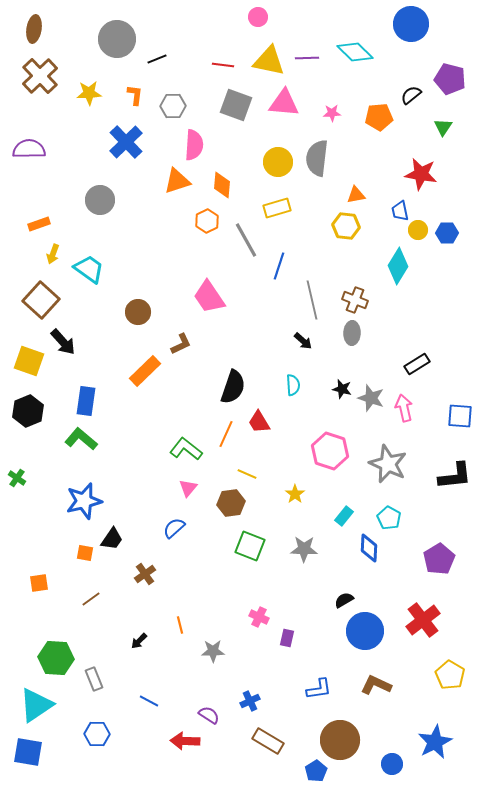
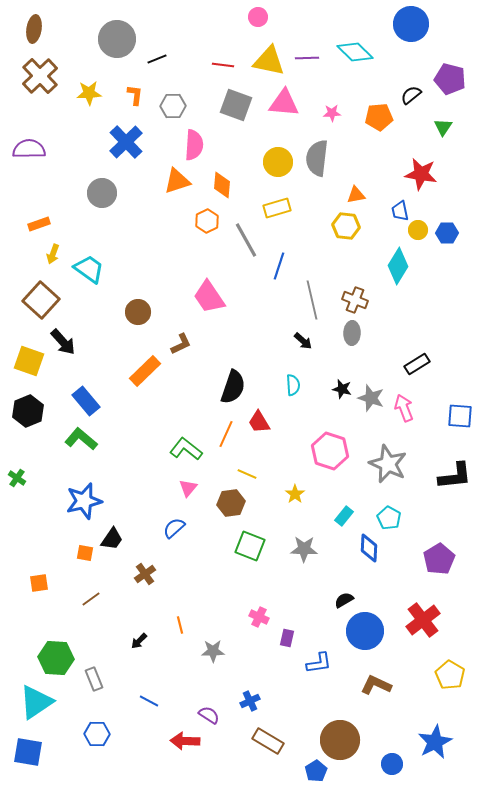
gray circle at (100, 200): moved 2 px right, 7 px up
blue rectangle at (86, 401): rotated 48 degrees counterclockwise
pink arrow at (404, 408): rotated 8 degrees counterclockwise
blue L-shape at (319, 689): moved 26 px up
cyan triangle at (36, 705): moved 3 px up
